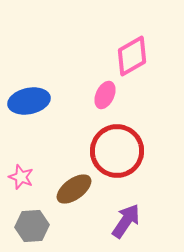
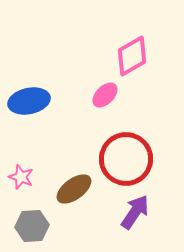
pink ellipse: rotated 20 degrees clockwise
red circle: moved 9 px right, 8 px down
purple arrow: moved 9 px right, 9 px up
